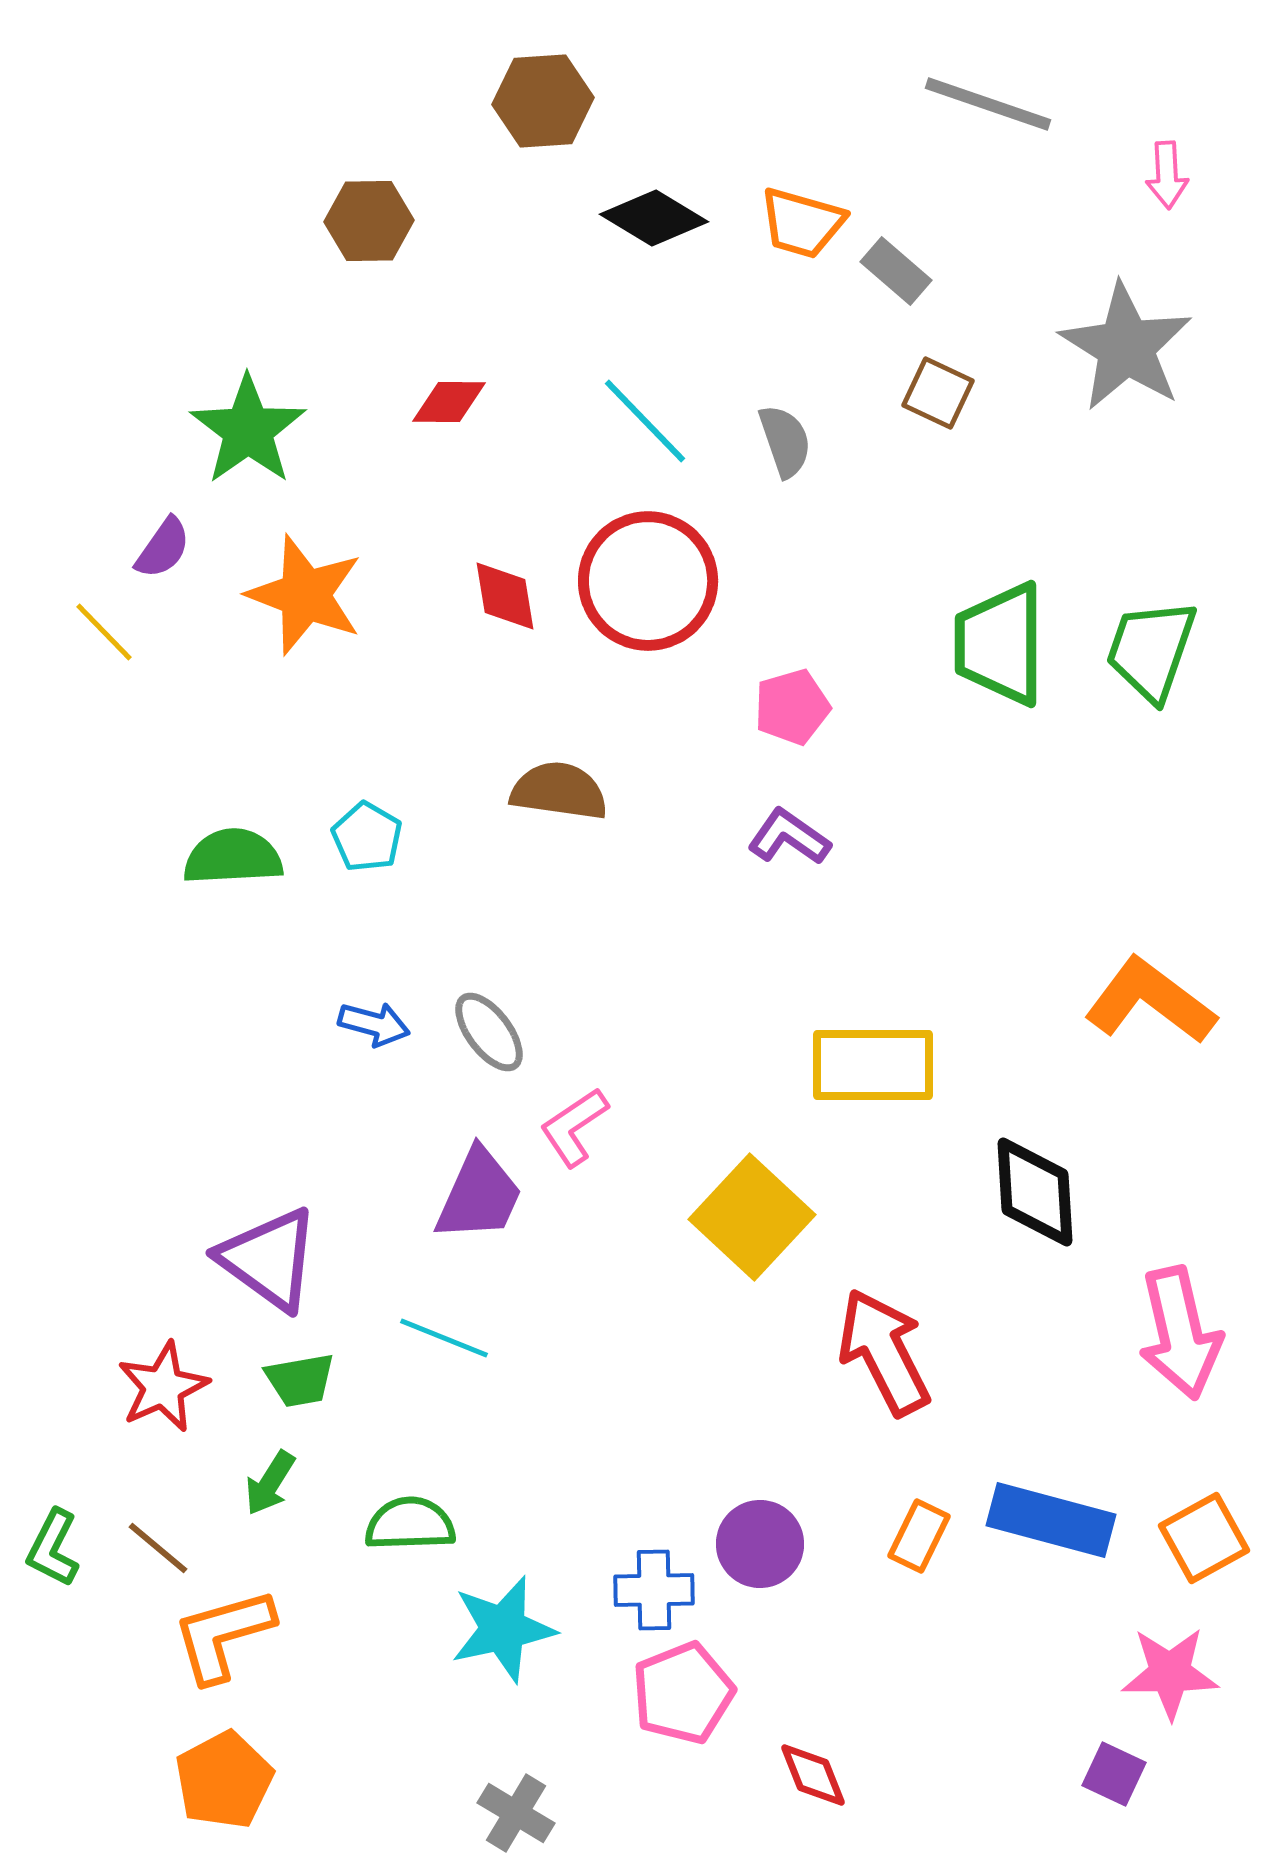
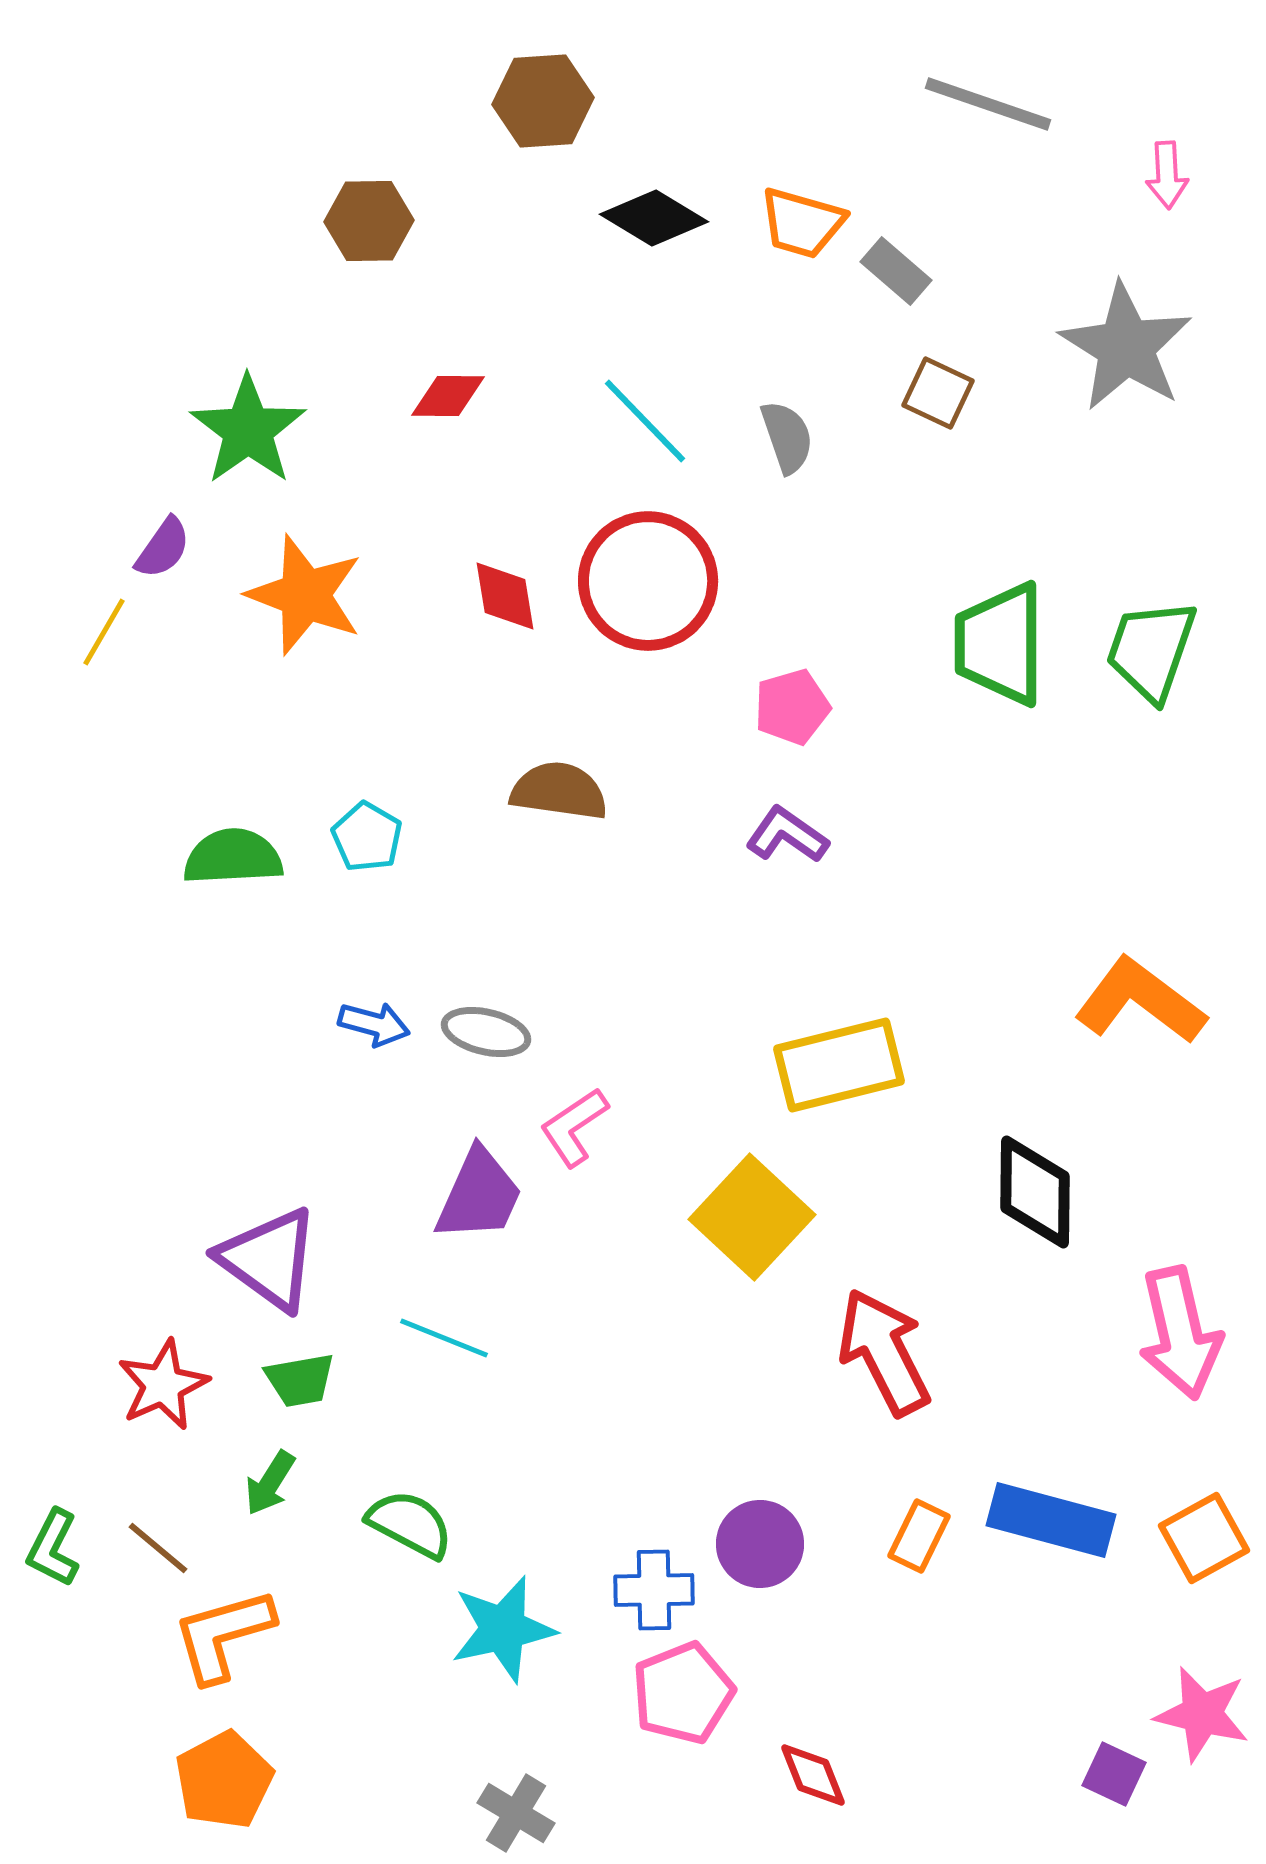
red diamond at (449, 402): moved 1 px left, 6 px up
gray semicircle at (785, 441): moved 2 px right, 4 px up
yellow line at (104, 632): rotated 74 degrees clockwise
purple L-shape at (789, 837): moved 2 px left, 2 px up
orange L-shape at (1150, 1001): moved 10 px left
gray ellipse at (489, 1032): moved 3 px left; rotated 40 degrees counterclockwise
yellow rectangle at (873, 1065): moved 34 px left; rotated 14 degrees counterclockwise
black diamond at (1035, 1192): rotated 4 degrees clockwise
red star at (163, 1387): moved 2 px up
green semicircle at (410, 1524): rotated 30 degrees clockwise
pink star at (1170, 1673): moved 32 px right, 41 px down; rotated 14 degrees clockwise
